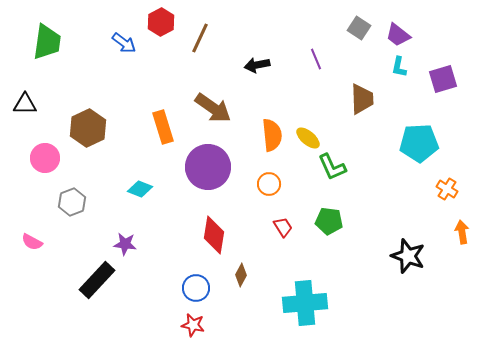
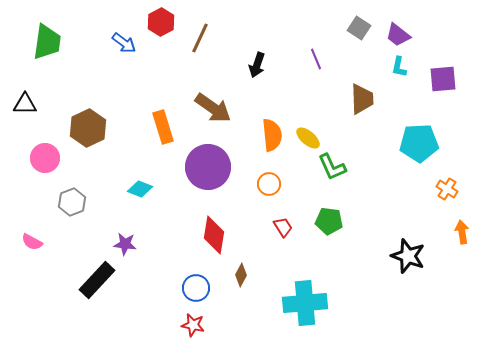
black arrow: rotated 60 degrees counterclockwise
purple square: rotated 12 degrees clockwise
